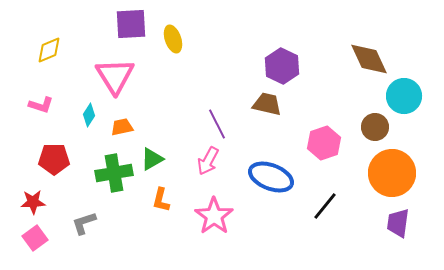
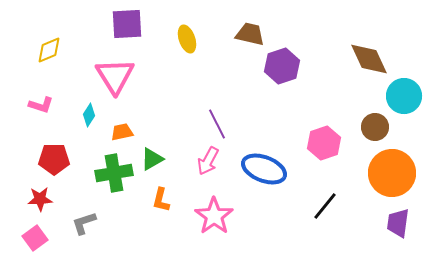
purple square: moved 4 px left
yellow ellipse: moved 14 px right
purple hexagon: rotated 16 degrees clockwise
brown trapezoid: moved 17 px left, 70 px up
orange trapezoid: moved 5 px down
blue ellipse: moved 7 px left, 8 px up
red star: moved 7 px right, 3 px up
